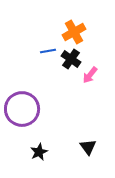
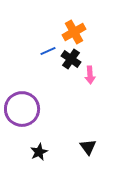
blue line: rotated 14 degrees counterclockwise
pink arrow: rotated 42 degrees counterclockwise
